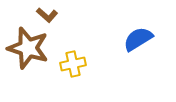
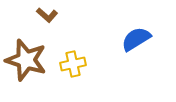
blue semicircle: moved 2 px left
brown star: moved 2 px left, 12 px down
